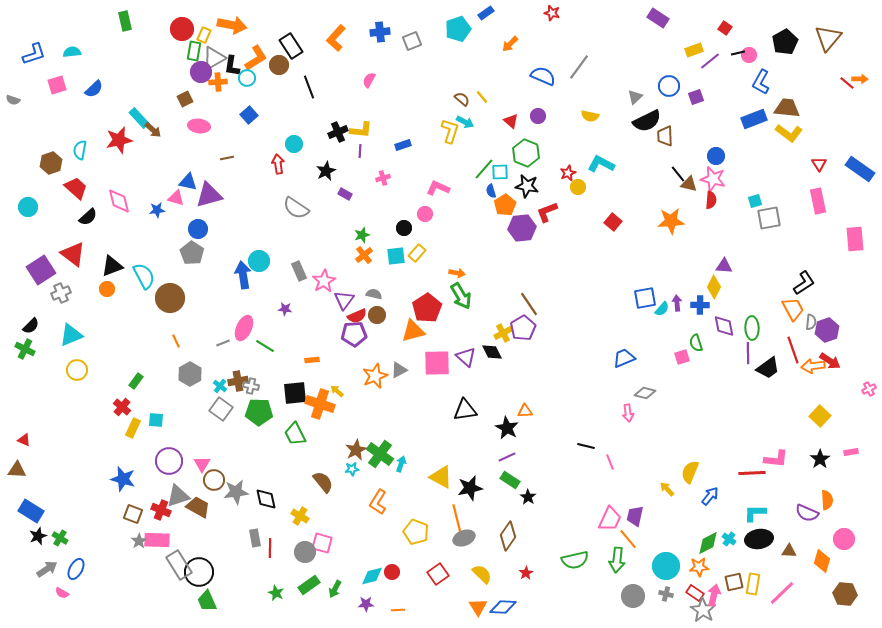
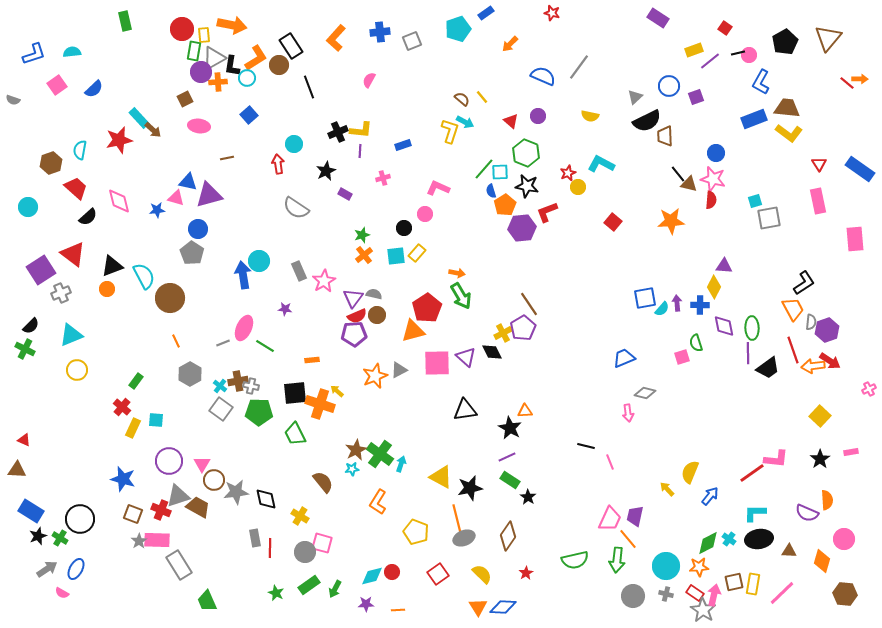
yellow rectangle at (204, 35): rotated 28 degrees counterclockwise
pink square at (57, 85): rotated 18 degrees counterclockwise
blue circle at (716, 156): moved 3 px up
purple triangle at (344, 300): moved 9 px right, 2 px up
black star at (507, 428): moved 3 px right
red line at (752, 473): rotated 32 degrees counterclockwise
black circle at (199, 572): moved 119 px left, 53 px up
